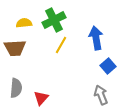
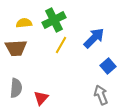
blue arrow: moved 2 px left; rotated 55 degrees clockwise
brown trapezoid: moved 1 px right
